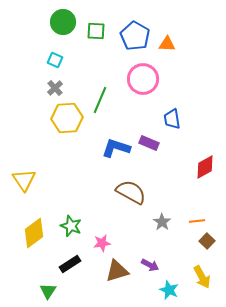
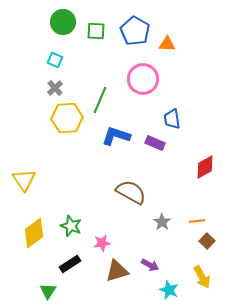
blue pentagon: moved 5 px up
purple rectangle: moved 6 px right
blue L-shape: moved 12 px up
